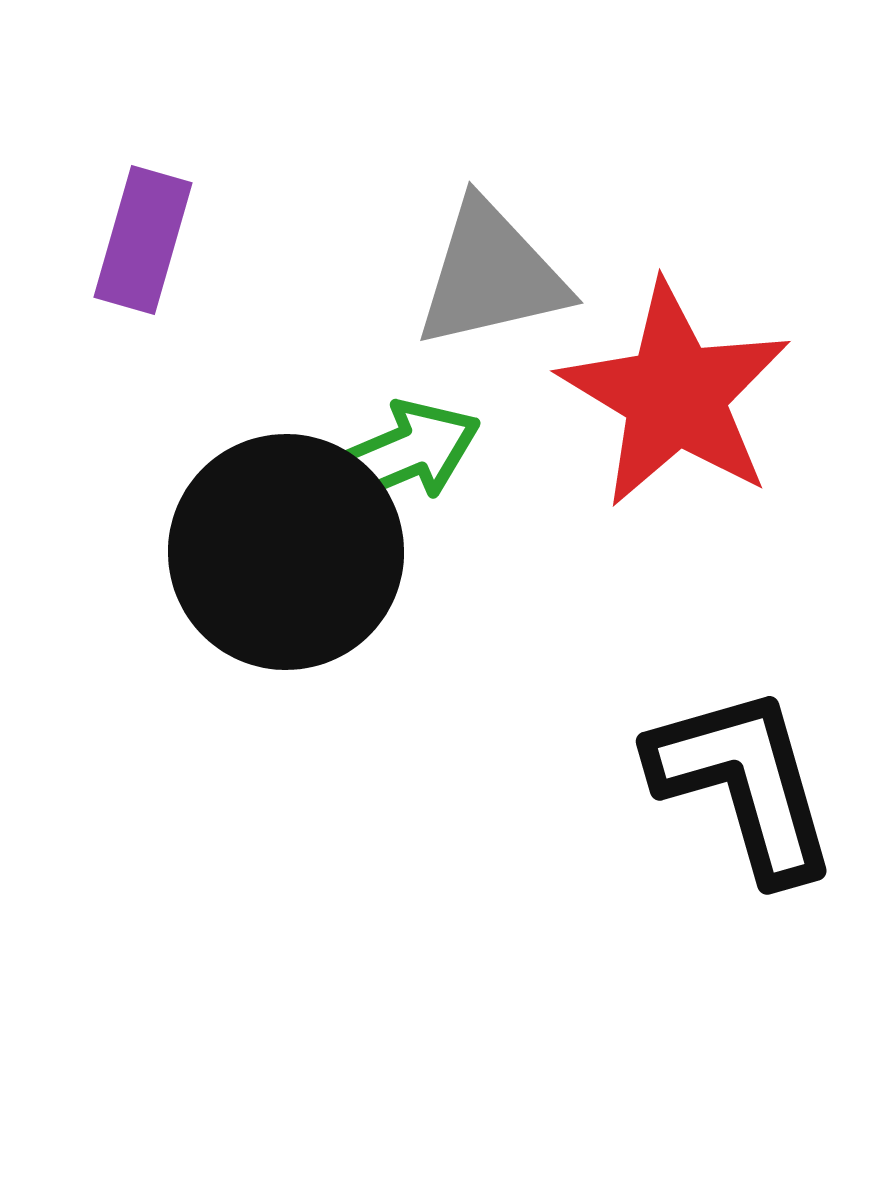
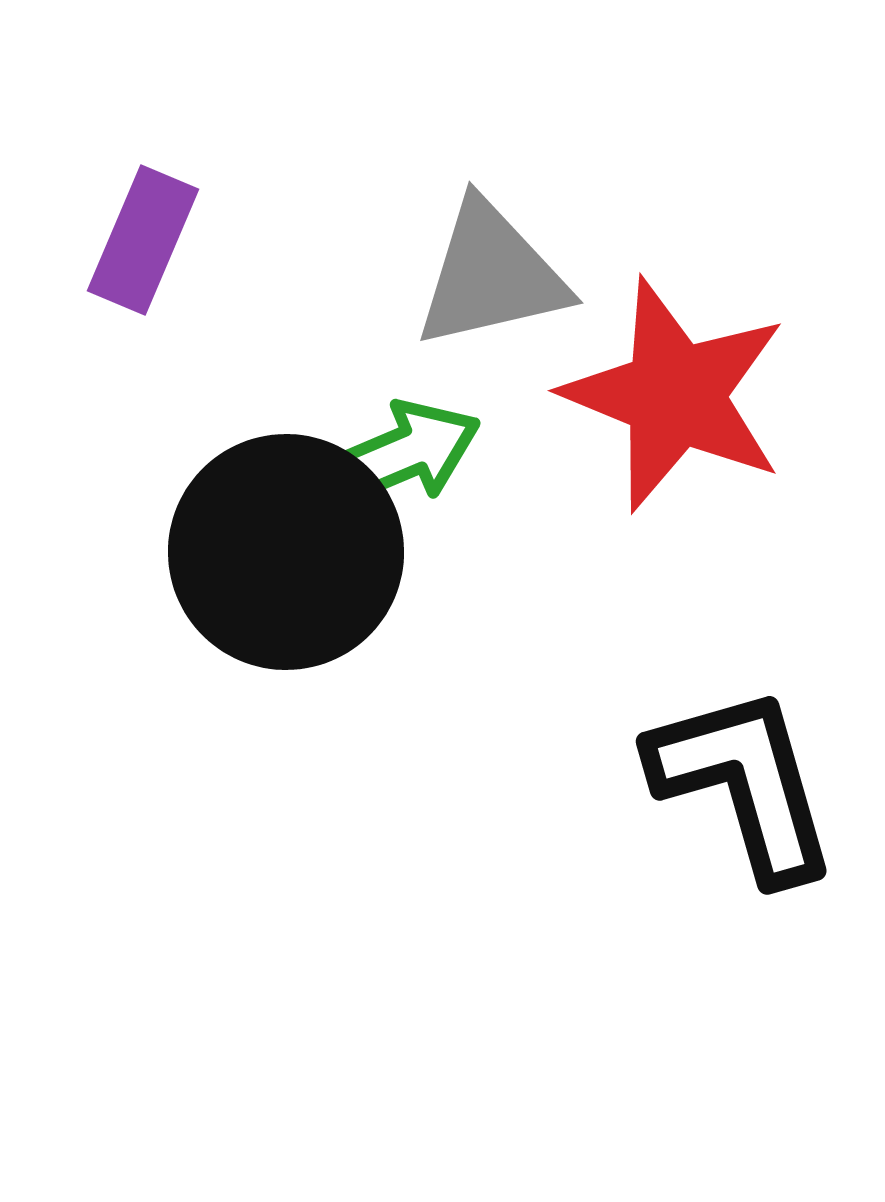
purple rectangle: rotated 7 degrees clockwise
red star: rotated 9 degrees counterclockwise
